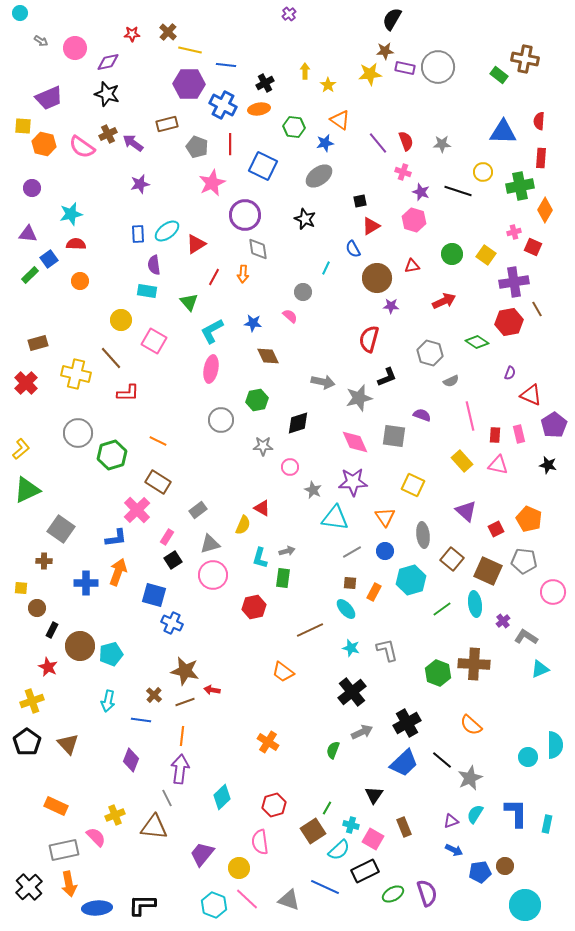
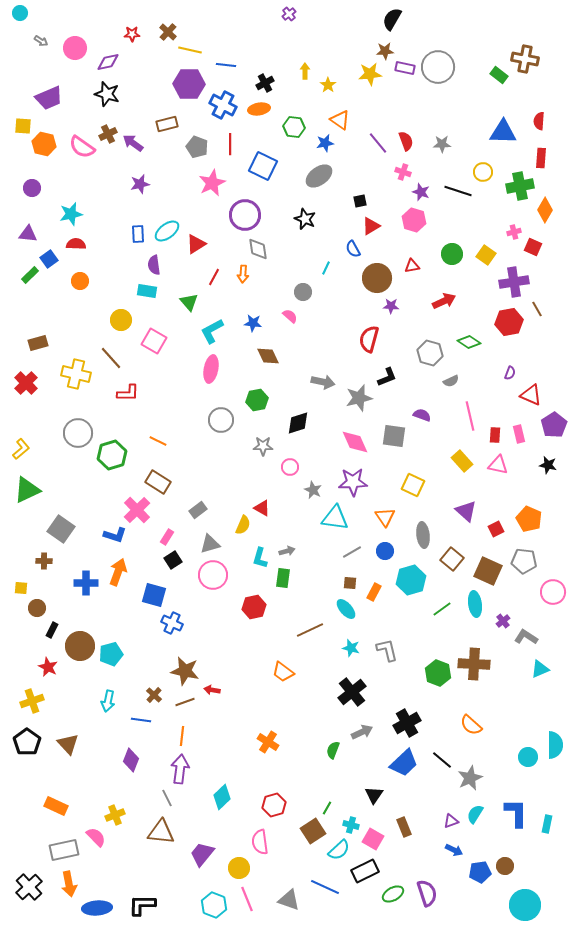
green diamond at (477, 342): moved 8 px left
blue L-shape at (116, 538): moved 1 px left, 3 px up; rotated 25 degrees clockwise
brown triangle at (154, 827): moved 7 px right, 5 px down
pink line at (247, 899): rotated 25 degrees clockwise
